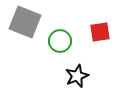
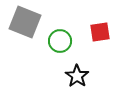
black star: rotated 15 degrees counterclockwise
